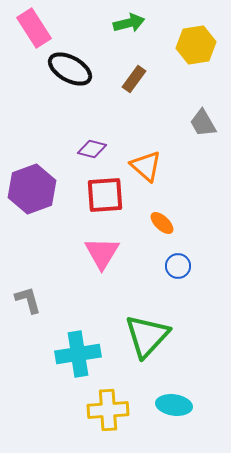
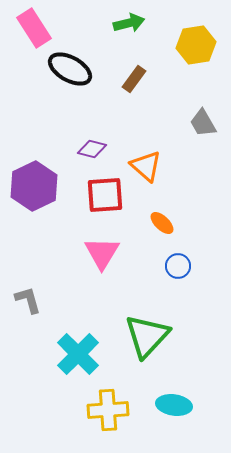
purple hexagon: moved 2 px right, 3 px up; rotated 6 degrees counterclockwise
cyan cross: rotated 36 degrees counterclockwise
